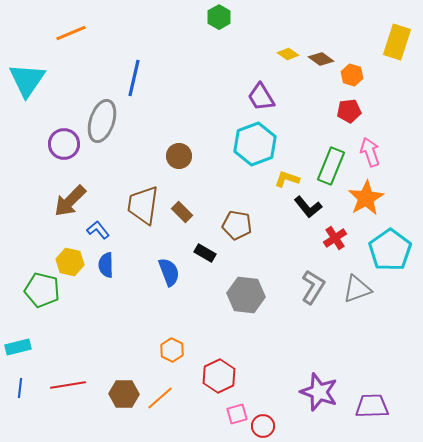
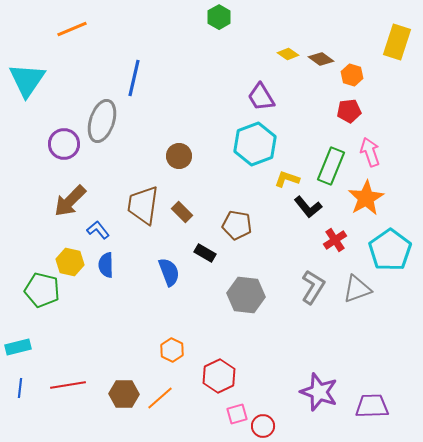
orange line at (71, 33): moved 1 px right, 4 px up
red cross at (335, 238): moved 2 px down
